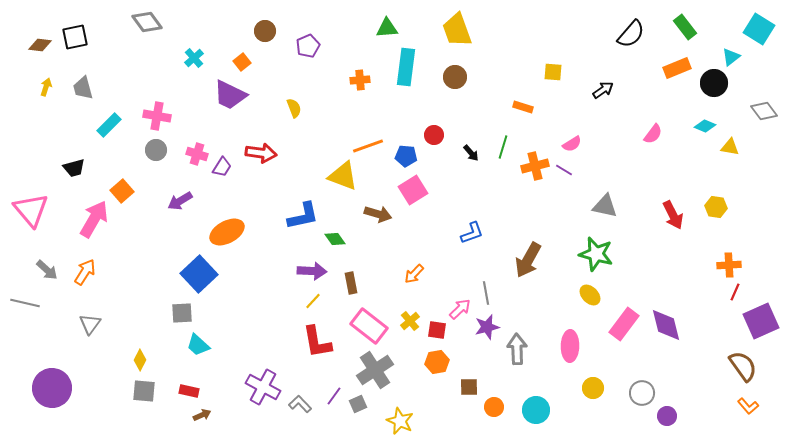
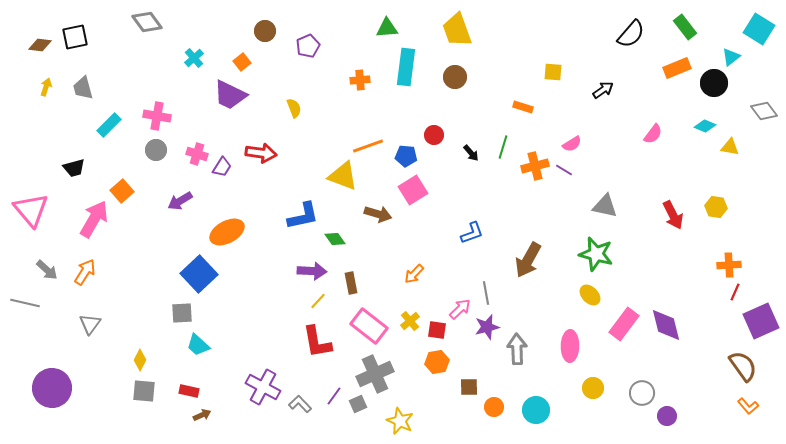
yellow line at (313, 301): moved 5 px right
gray cross at (375, 370): moved 4 px down; rotated 9 degrees clockwise
